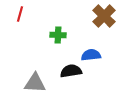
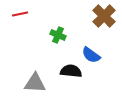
red line: rotated 63 degrees clockwise
green cross: rotated 21 degrees clockwise
blue semicircle: rotated 138 degrees counterclockwise
black semicircle: rotated 15 degrees clockwise
